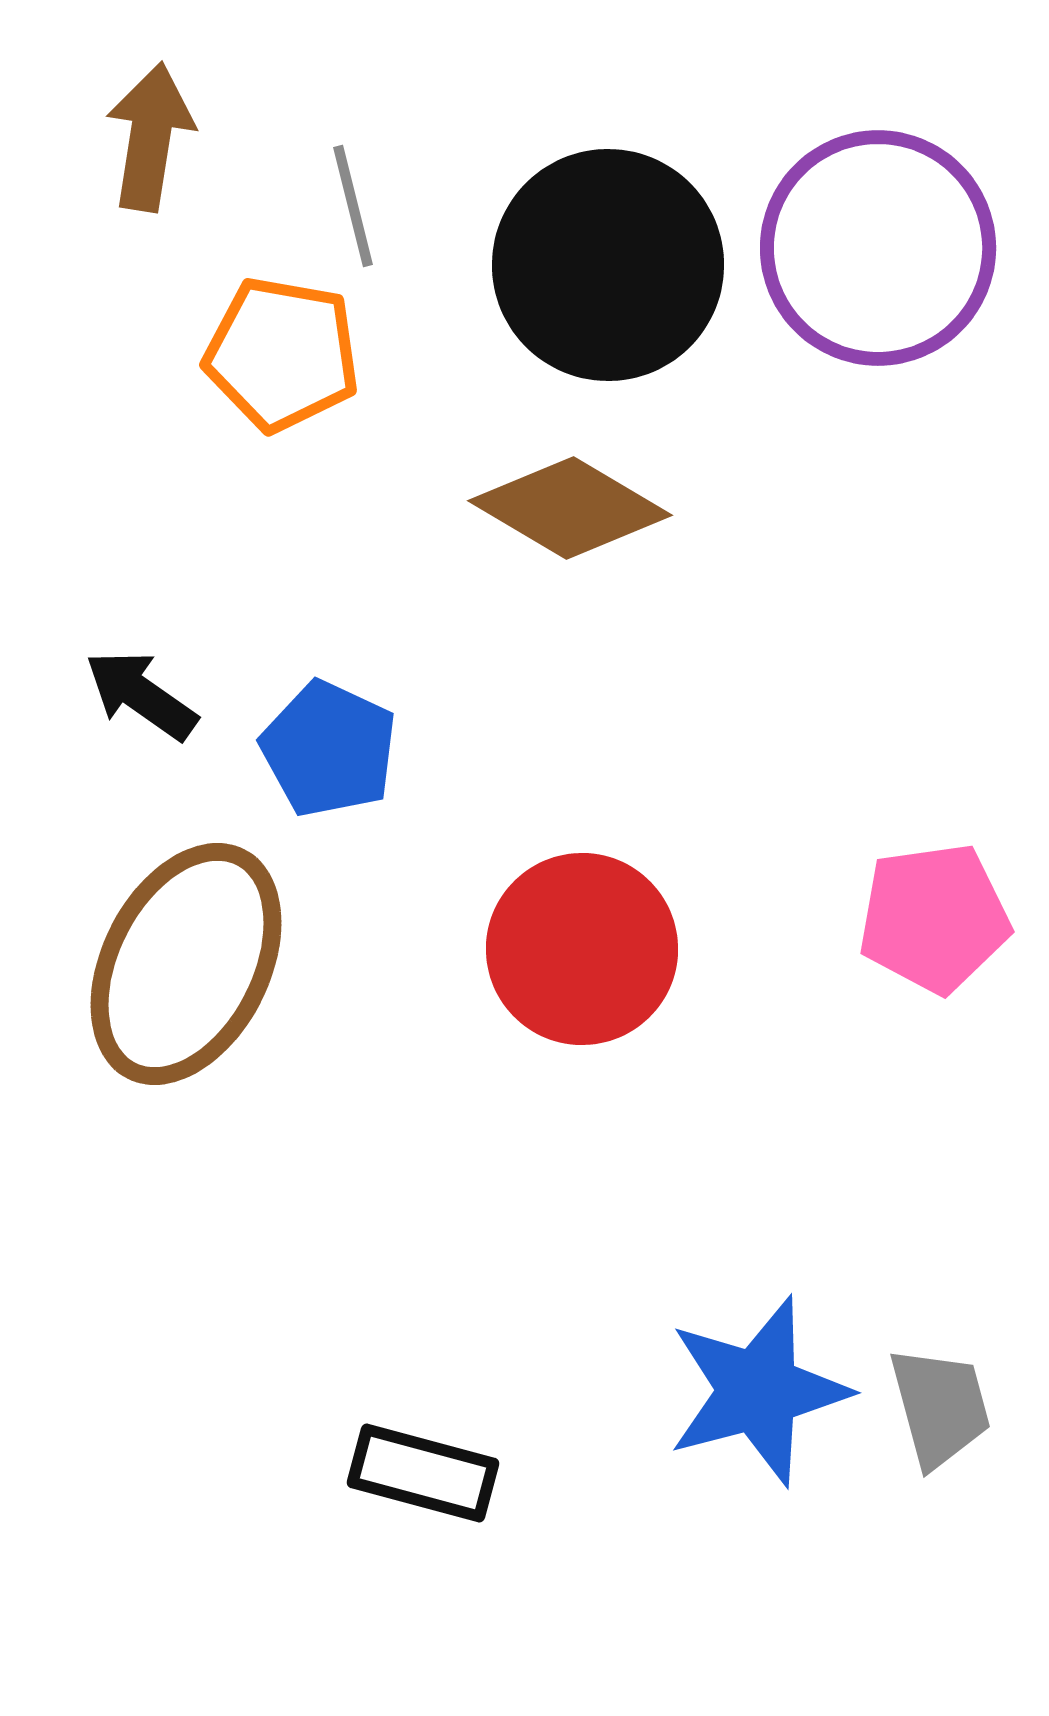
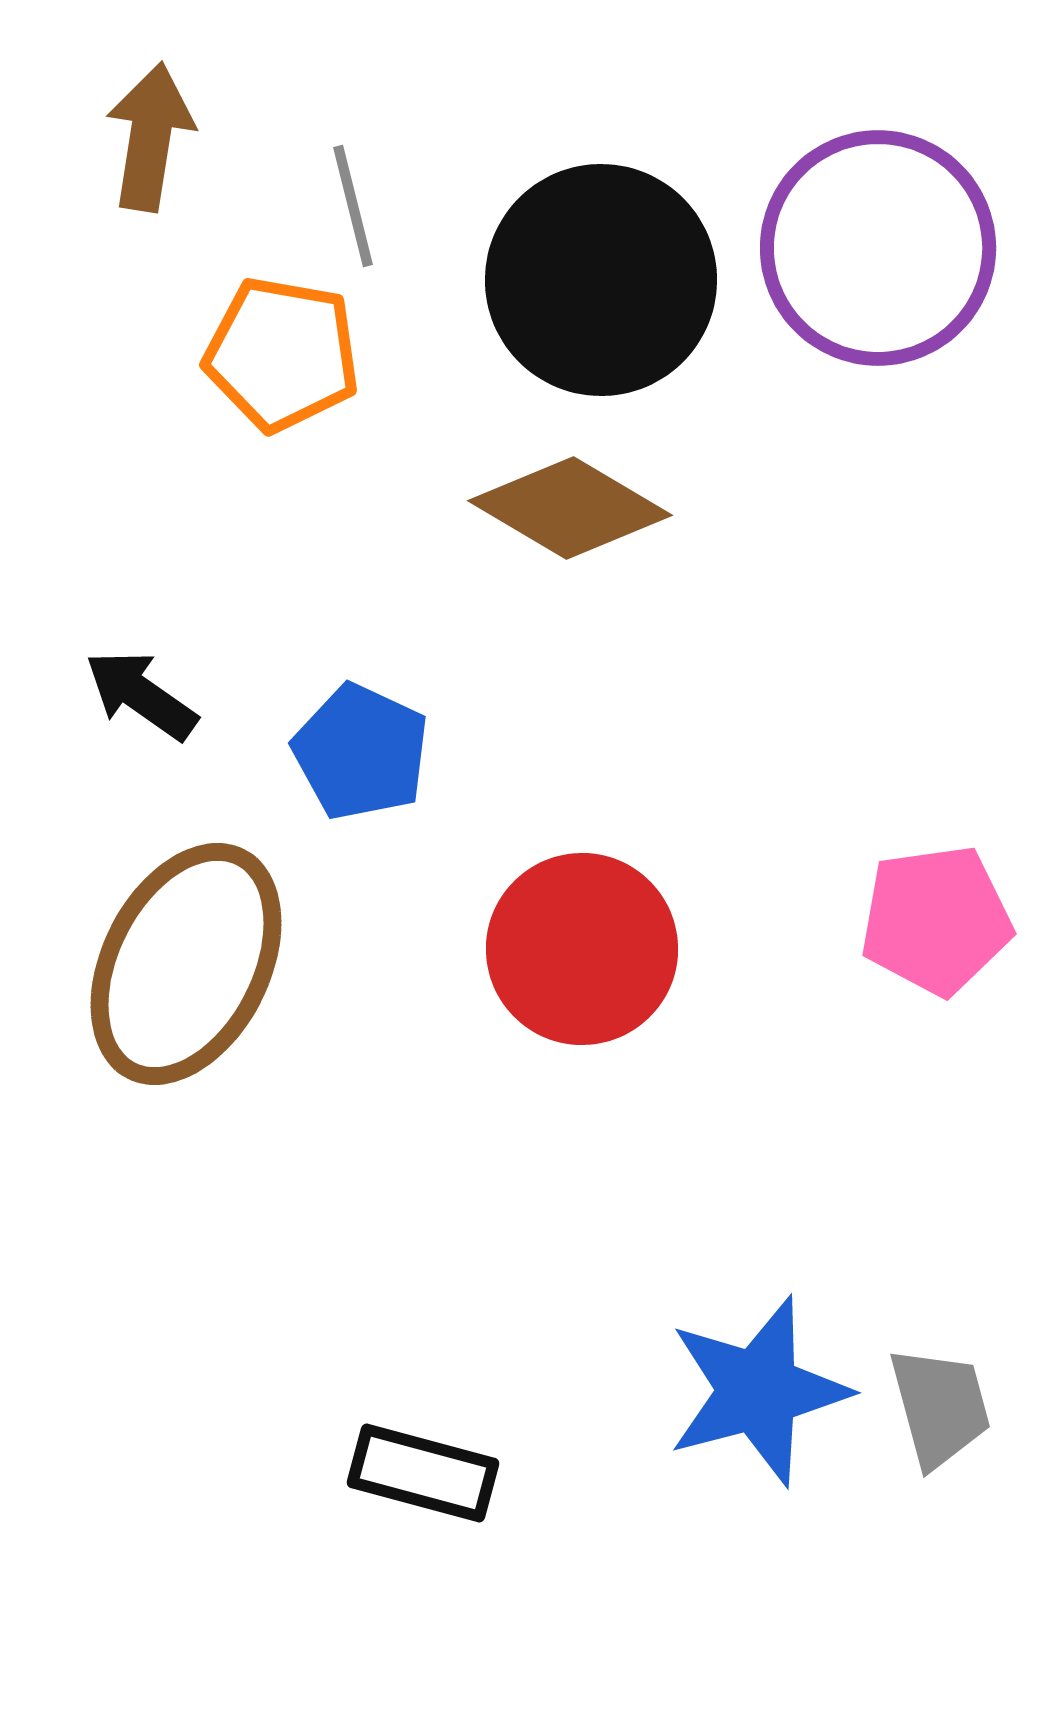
black circle: moved 7 px left, 15 px down
blue pentagon: moved 32 px right, 3 px down
pink pentagon: moved 2 px right, 2 px down
